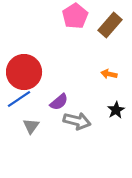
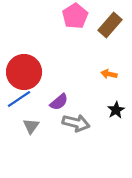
gray arrow: moved 1 px left, 2 px down
